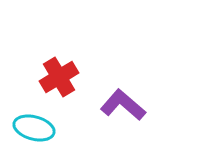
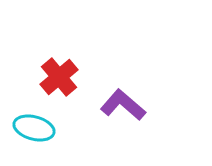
red cross: rotated 9 degrees counterclockwise
